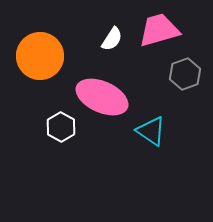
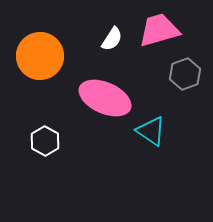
pink ellipse: moved 3 px right, 1 px down
white hexagon: moved 16 px left, 14 px down
